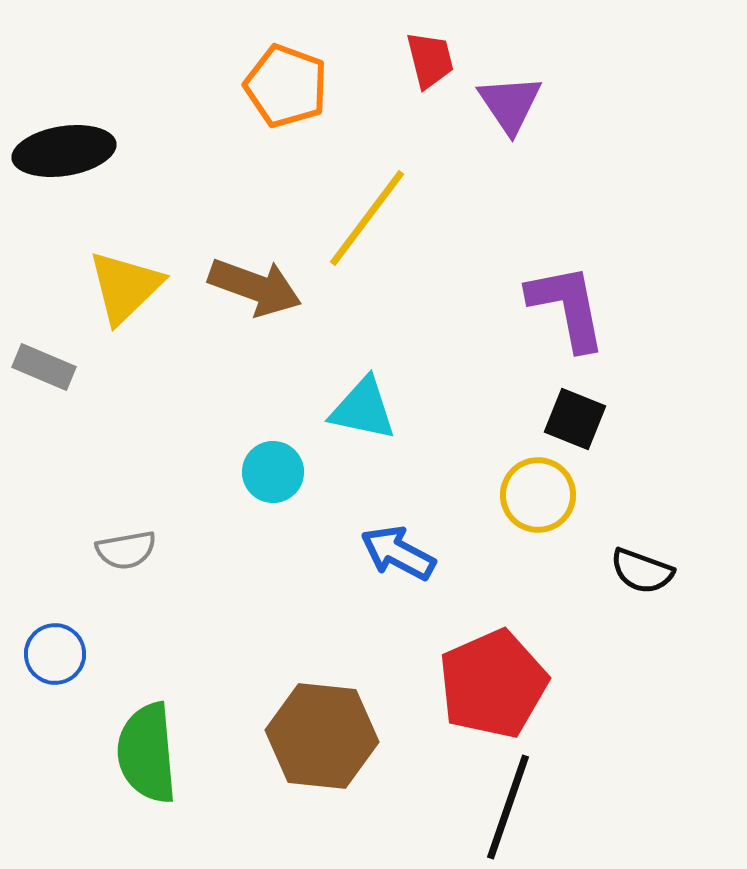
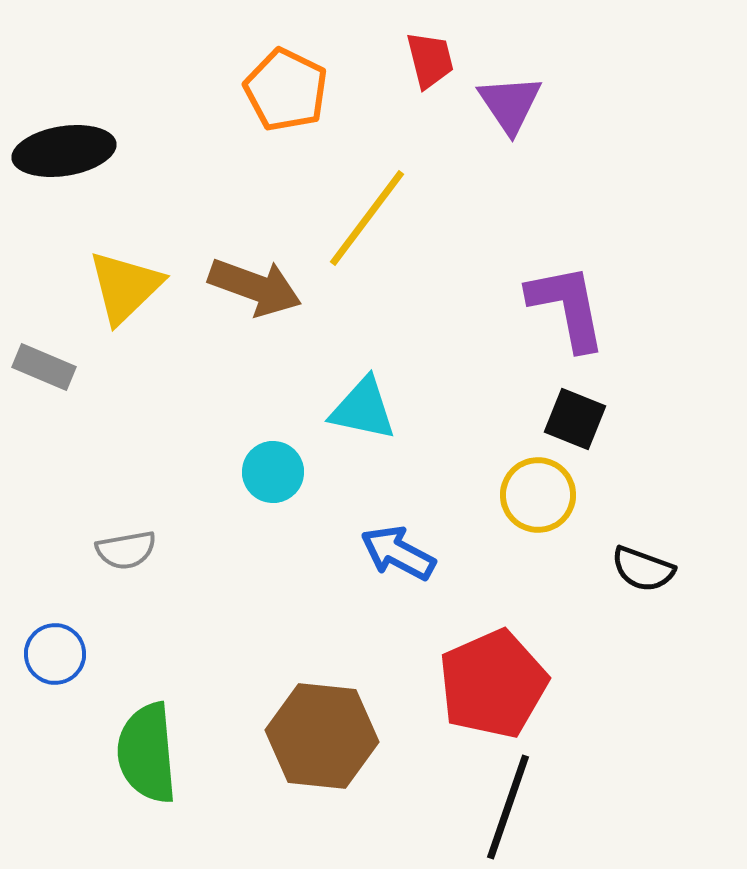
orange pentagon: moved 4 px down; rotated 6 degrees clockwise
black semicircle: moved 1 px right, 2 px up
